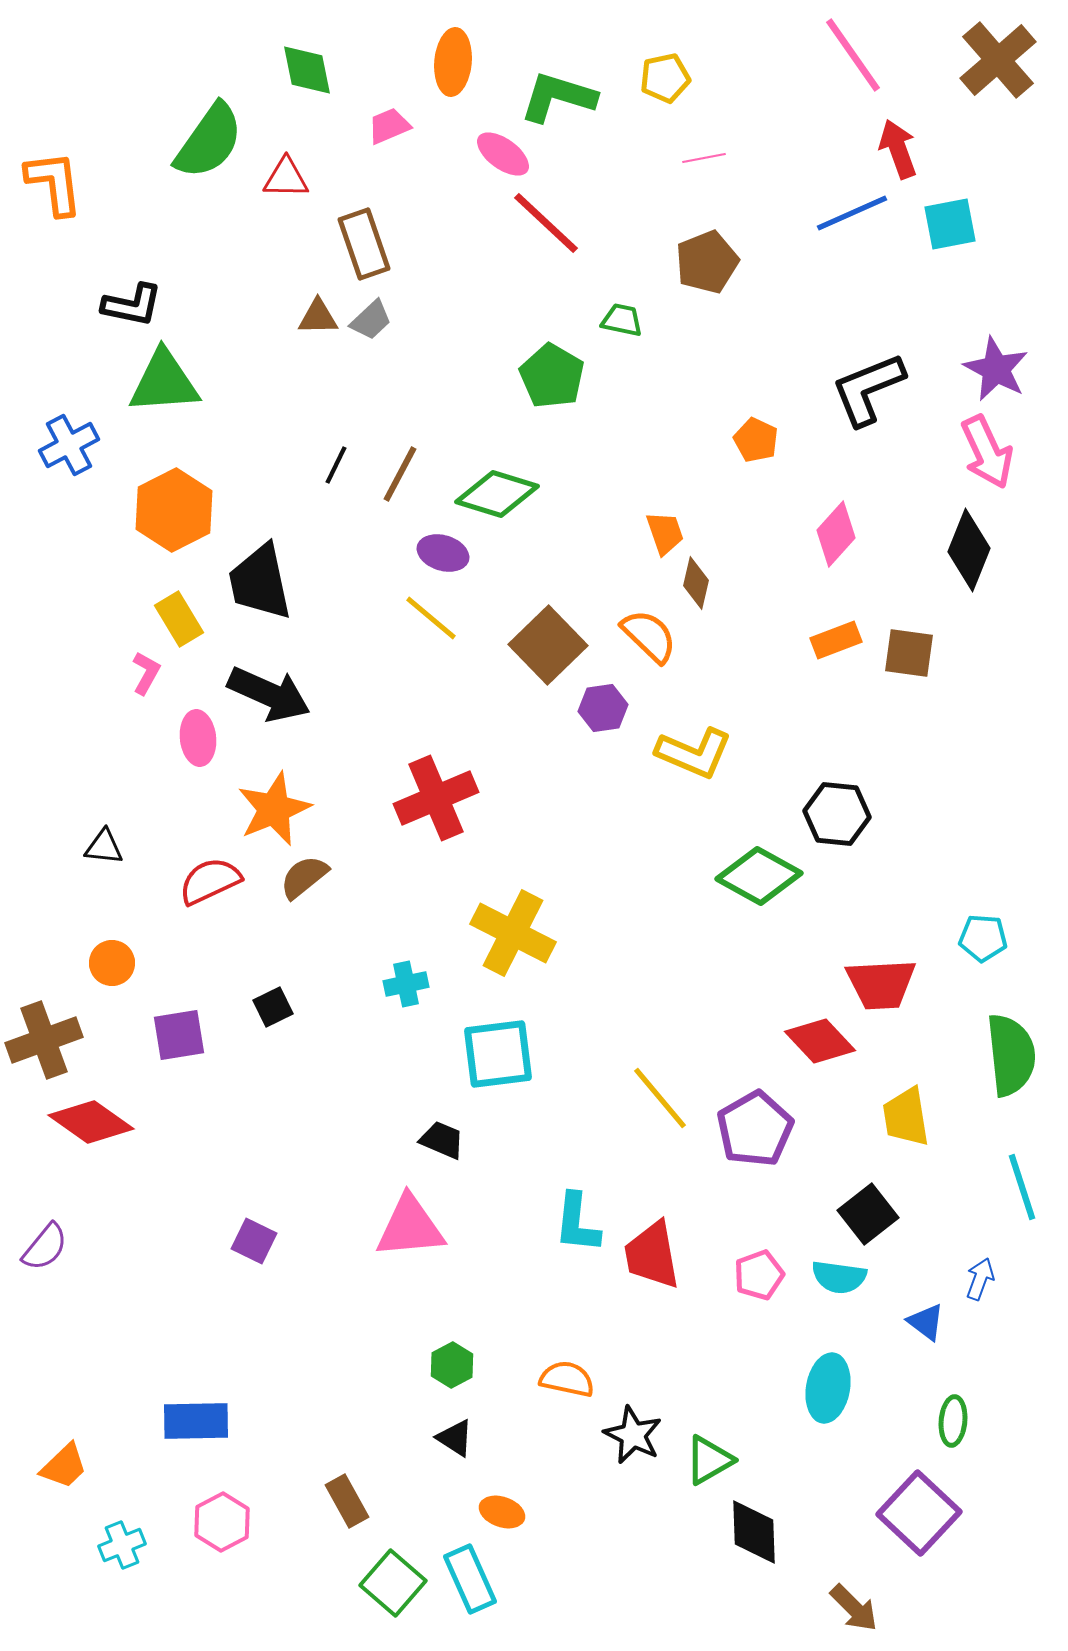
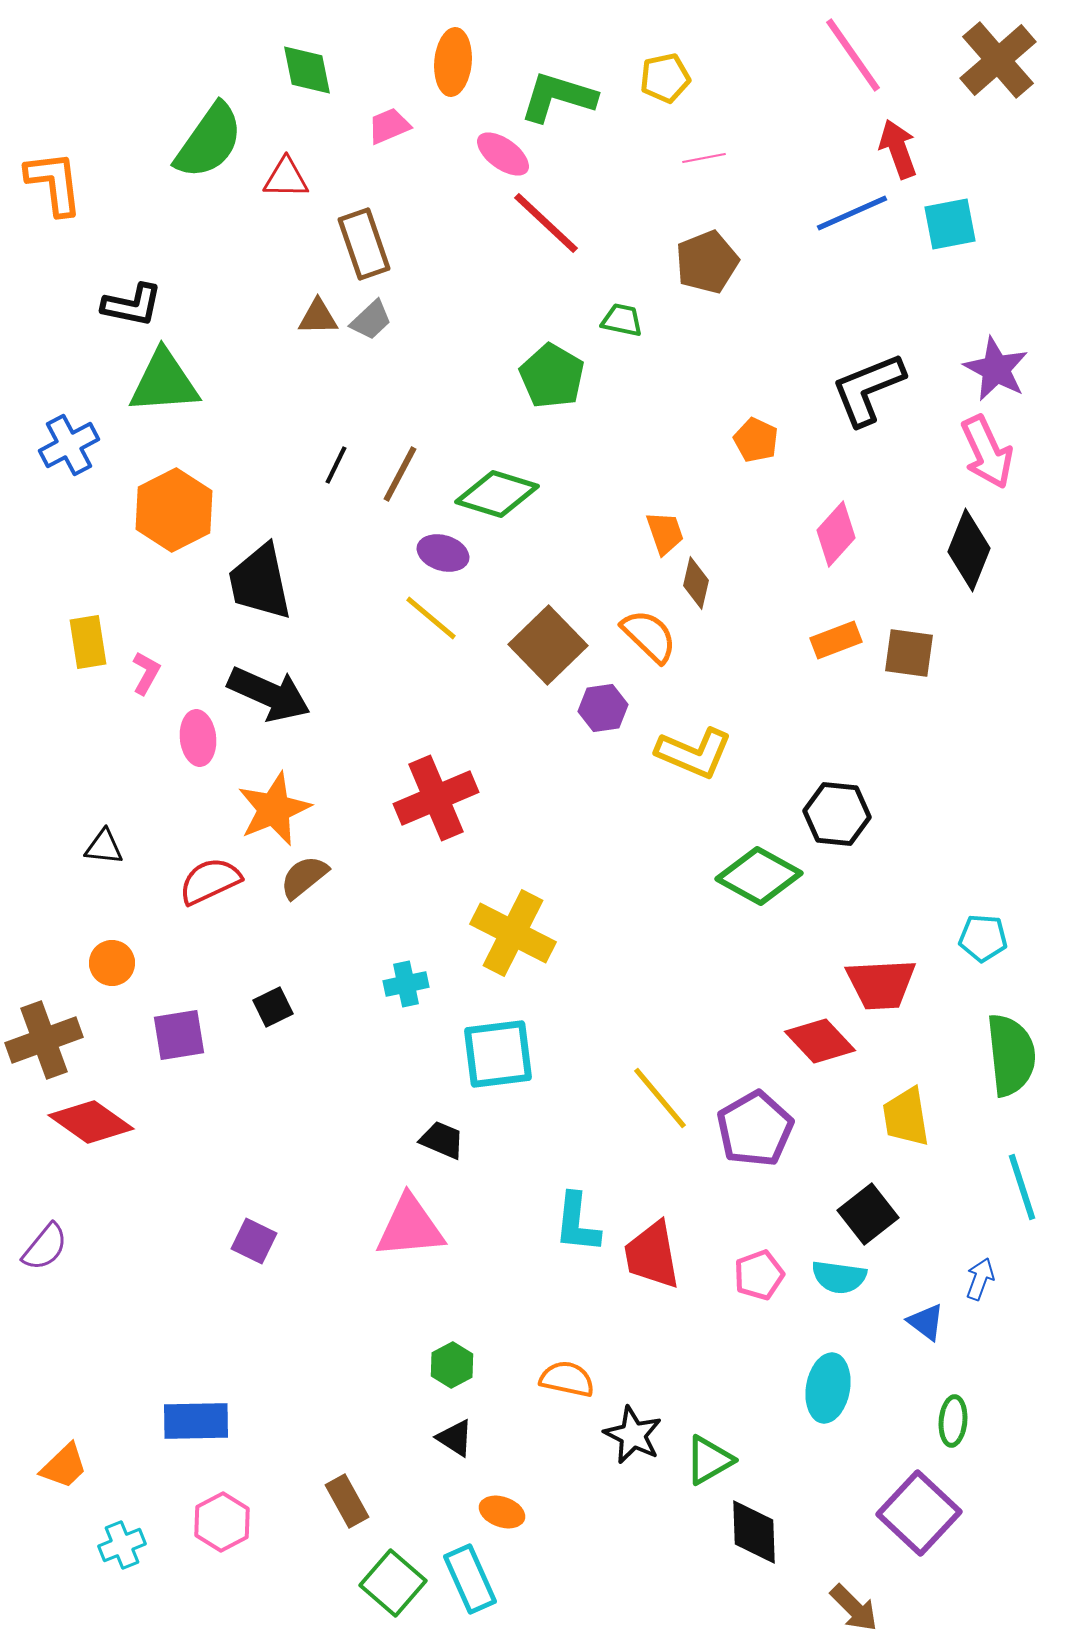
yellow rectangle at (179, 619): moved 91 px left, 23 px down; rotated 22 degrees clockwise
